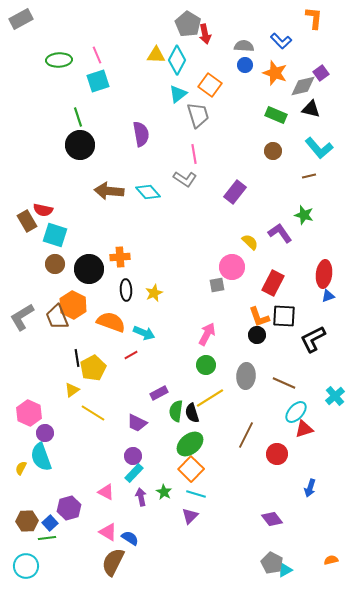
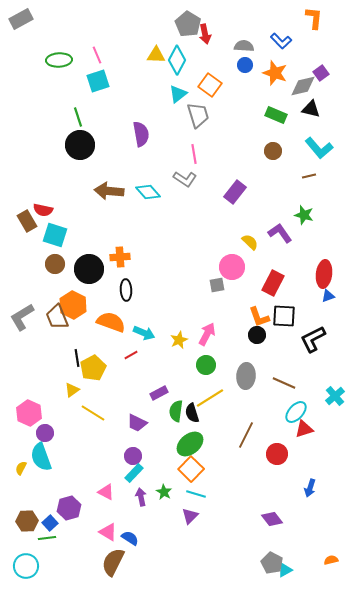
yellow star at (154, 293): moved 25 px right, 47 px down
